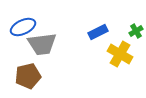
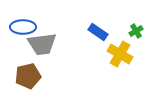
blue ellipse: rotated 25 degrees clockwise
blue rectangle: rotated 60 degrees clockwise
